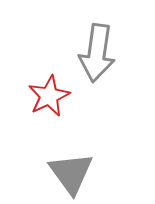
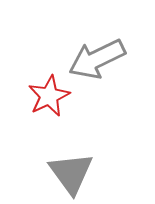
gray arrow: moved 6 px down; rotated 56 degrees clockwise
